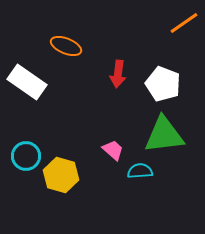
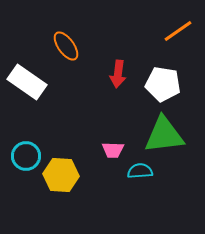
orange line: moved 6 px left, 8 px down
orange ellipse: rotated 32 degrees clockwise
white pentagon: rotated 12 degrees counterclockwise
pink trapezoid: rotated 140 degrees clockwise
yellow hexagon: rotated 12 degrees counterclockwise
